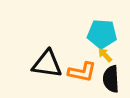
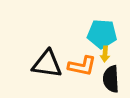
yellow arrow: moved 1 px up; rotated 133 degrees counterclockwise
orange L-shape: moved 6 px up
